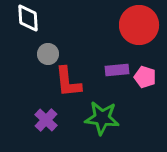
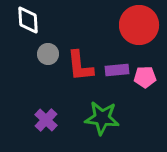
white diamond: moved 2 px down
pink pentagon: rotated 20 degrees counterclockwise
red L-shape: moved 12 px right, 16 px up
